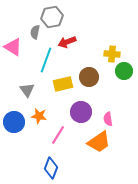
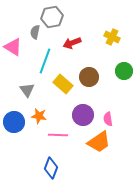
red arrow: moved 5 px right, 1 px down
yellow cross: moved 17 px up; rotated 21 degrees clockwise
cyan line: moved 1 px left, 1 px down
yellow rectangle: rotated 54 degrees clockwise
purple circle: moved 2 px right, 3 px down
pink line: rotated 60 degrees clockwise
